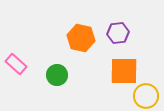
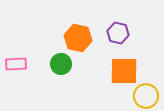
purple hexagon: rotated 20 degrees clockwise
orange hexagon: moved 3 px left
pink rectangle: rotated 45 degrees counterclockwise
green circle: moved 4 px right, 11 px up
